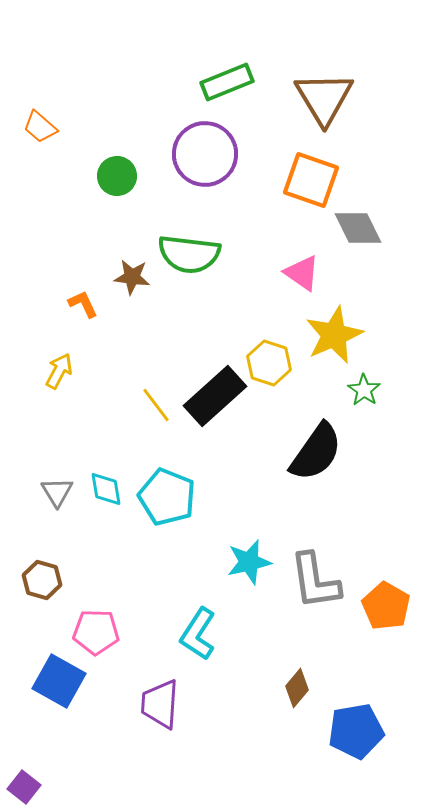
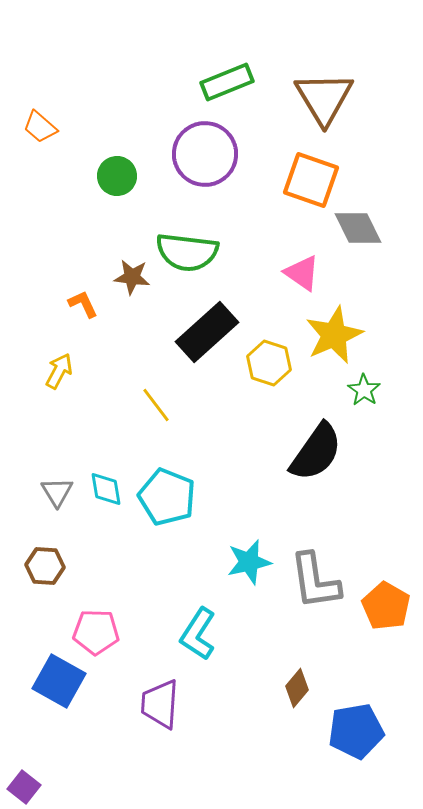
green semicircle: moved 2 px left, 2 px up
black rectangle: moved 8 px left, 64 px up
brown hexagon: moved 3 px right, 14 px up; rotated 12 degrees counterclockwise
